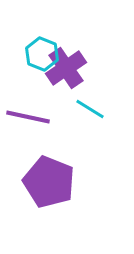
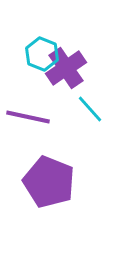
cyan line: rotated 16 degrees clockwise
